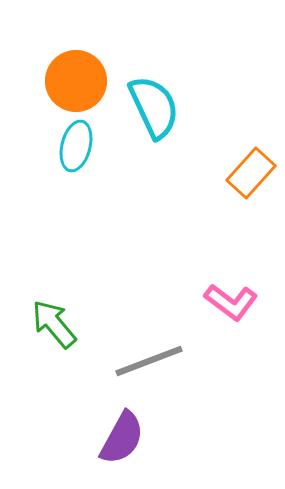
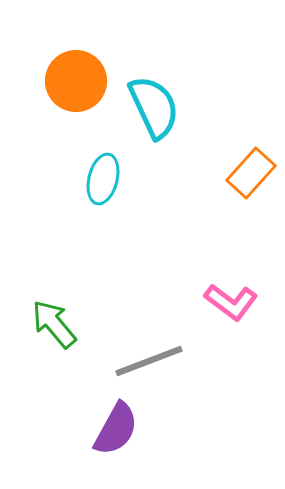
cyan ellipse: moved 27 px right, 33 px down
purple semicircle: moved 6 px left, 9 px up
